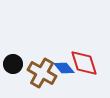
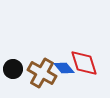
black circle: moved 5 px down
